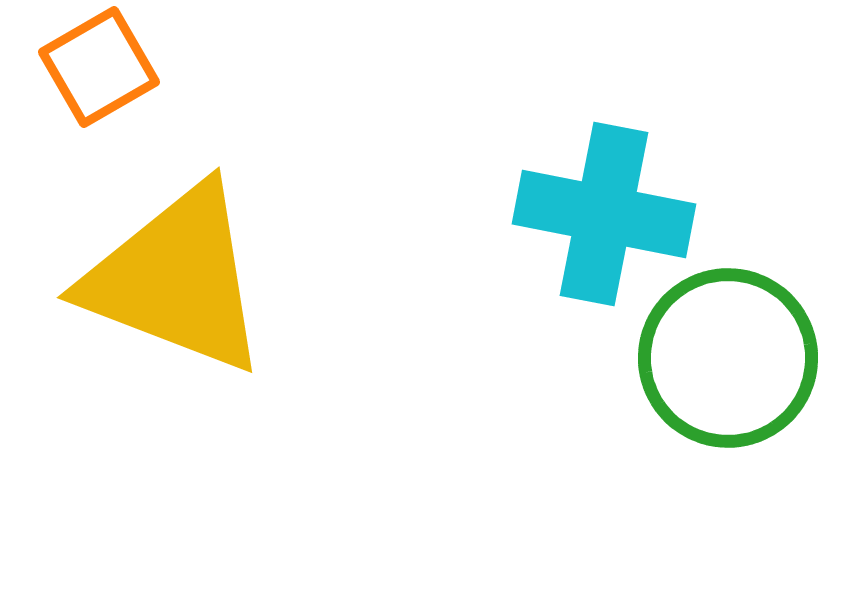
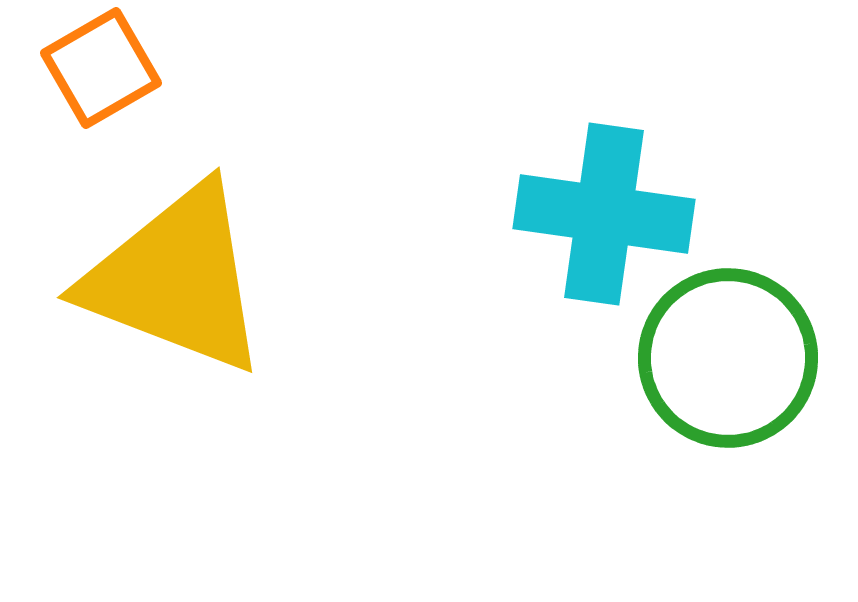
orange square: moved 2 px right, 1 px down
cyan cross: rotated 3 degrees counterclockwise
